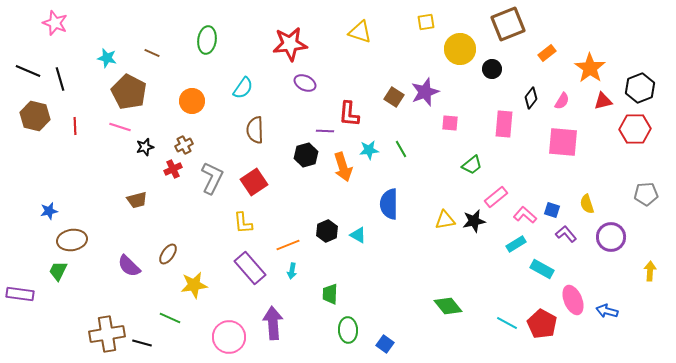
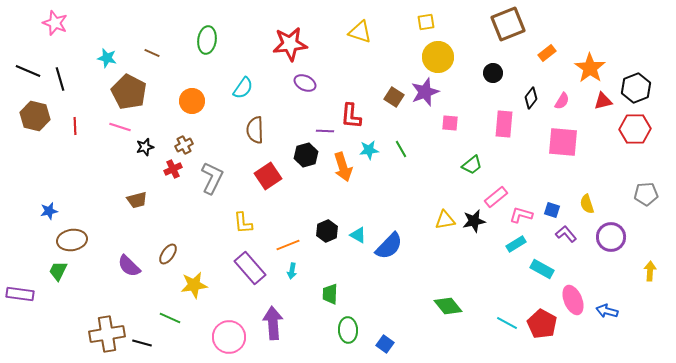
yellow circle at (460, 49): moved 22 px left, 8 px down
black circle at (492, 69): moved 1 px right, 4 px down
black hexagon at (640, 88): moved 4 px left
red L-shape at (349, 114): moved 2 px right, 2 px down
red square at (254, 182): moved 14 px right, 6 px up
blue semicircle at (389, 204): moved 42 px down; rotated 136 degrees counterclockwise
pink L-shape at (525, 215): moved 4 px left; rotated 25 degrees counterclockwise
